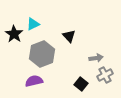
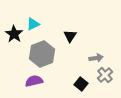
black triangle: moved 1 px right; rotated 16 degrees clockwise
gray cross: rotated 14 degrees counterclockwise
